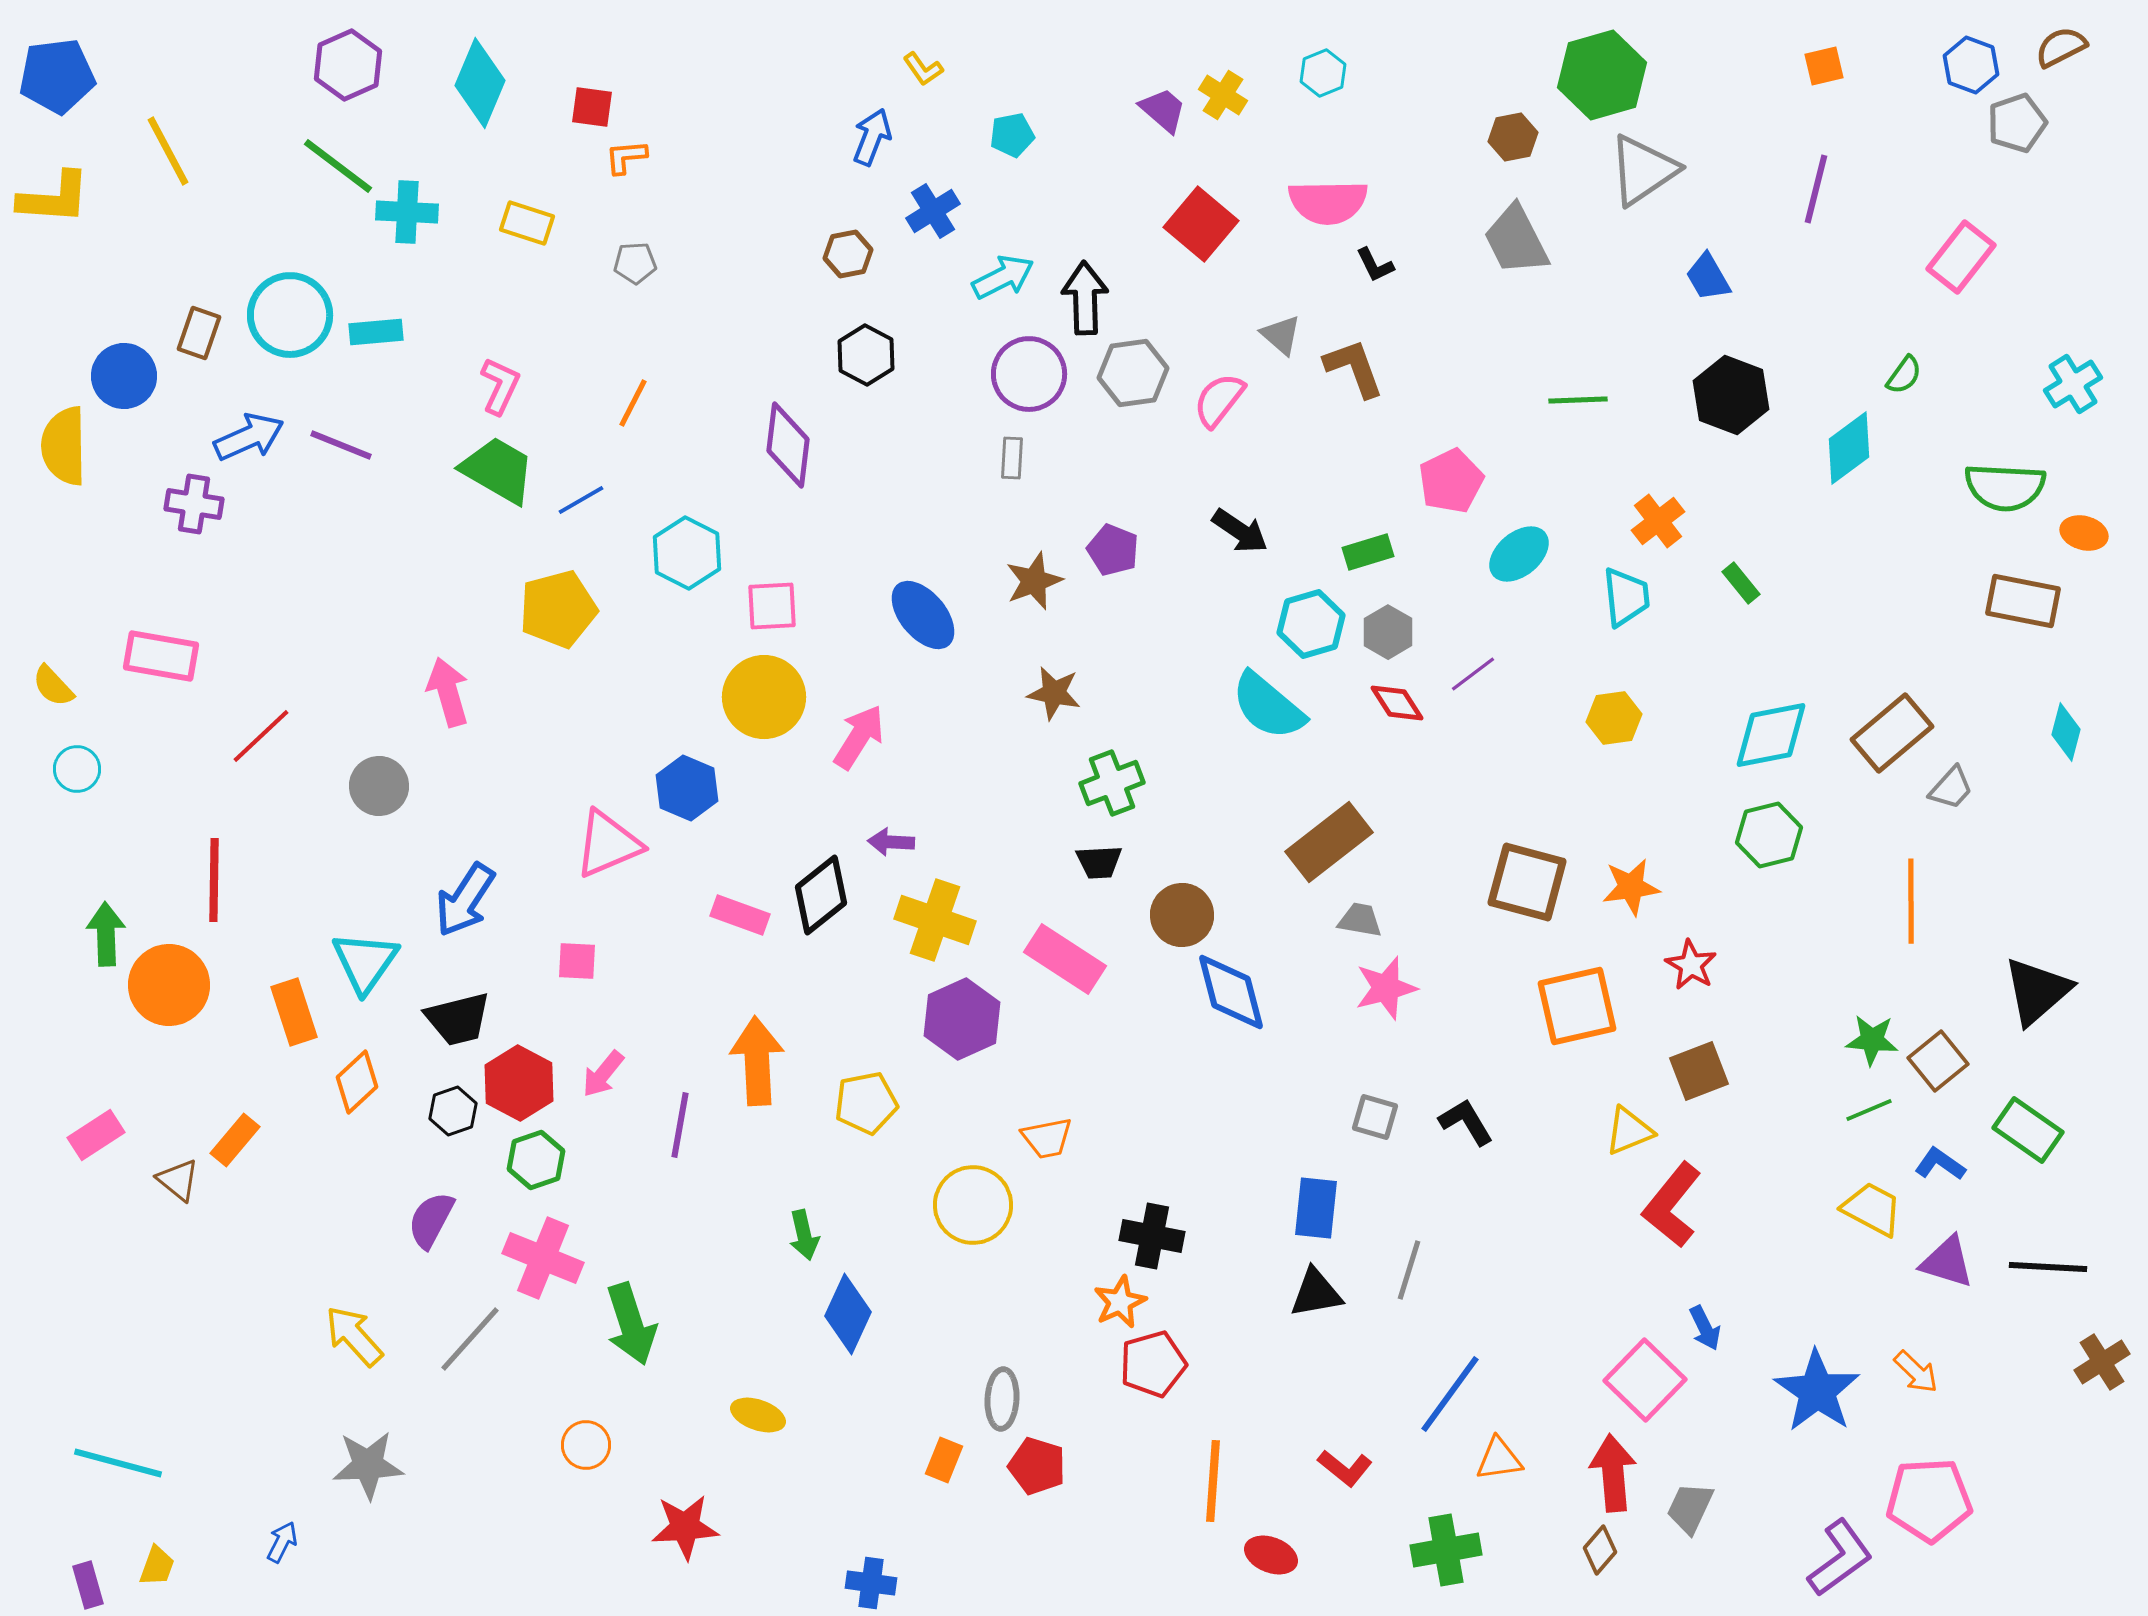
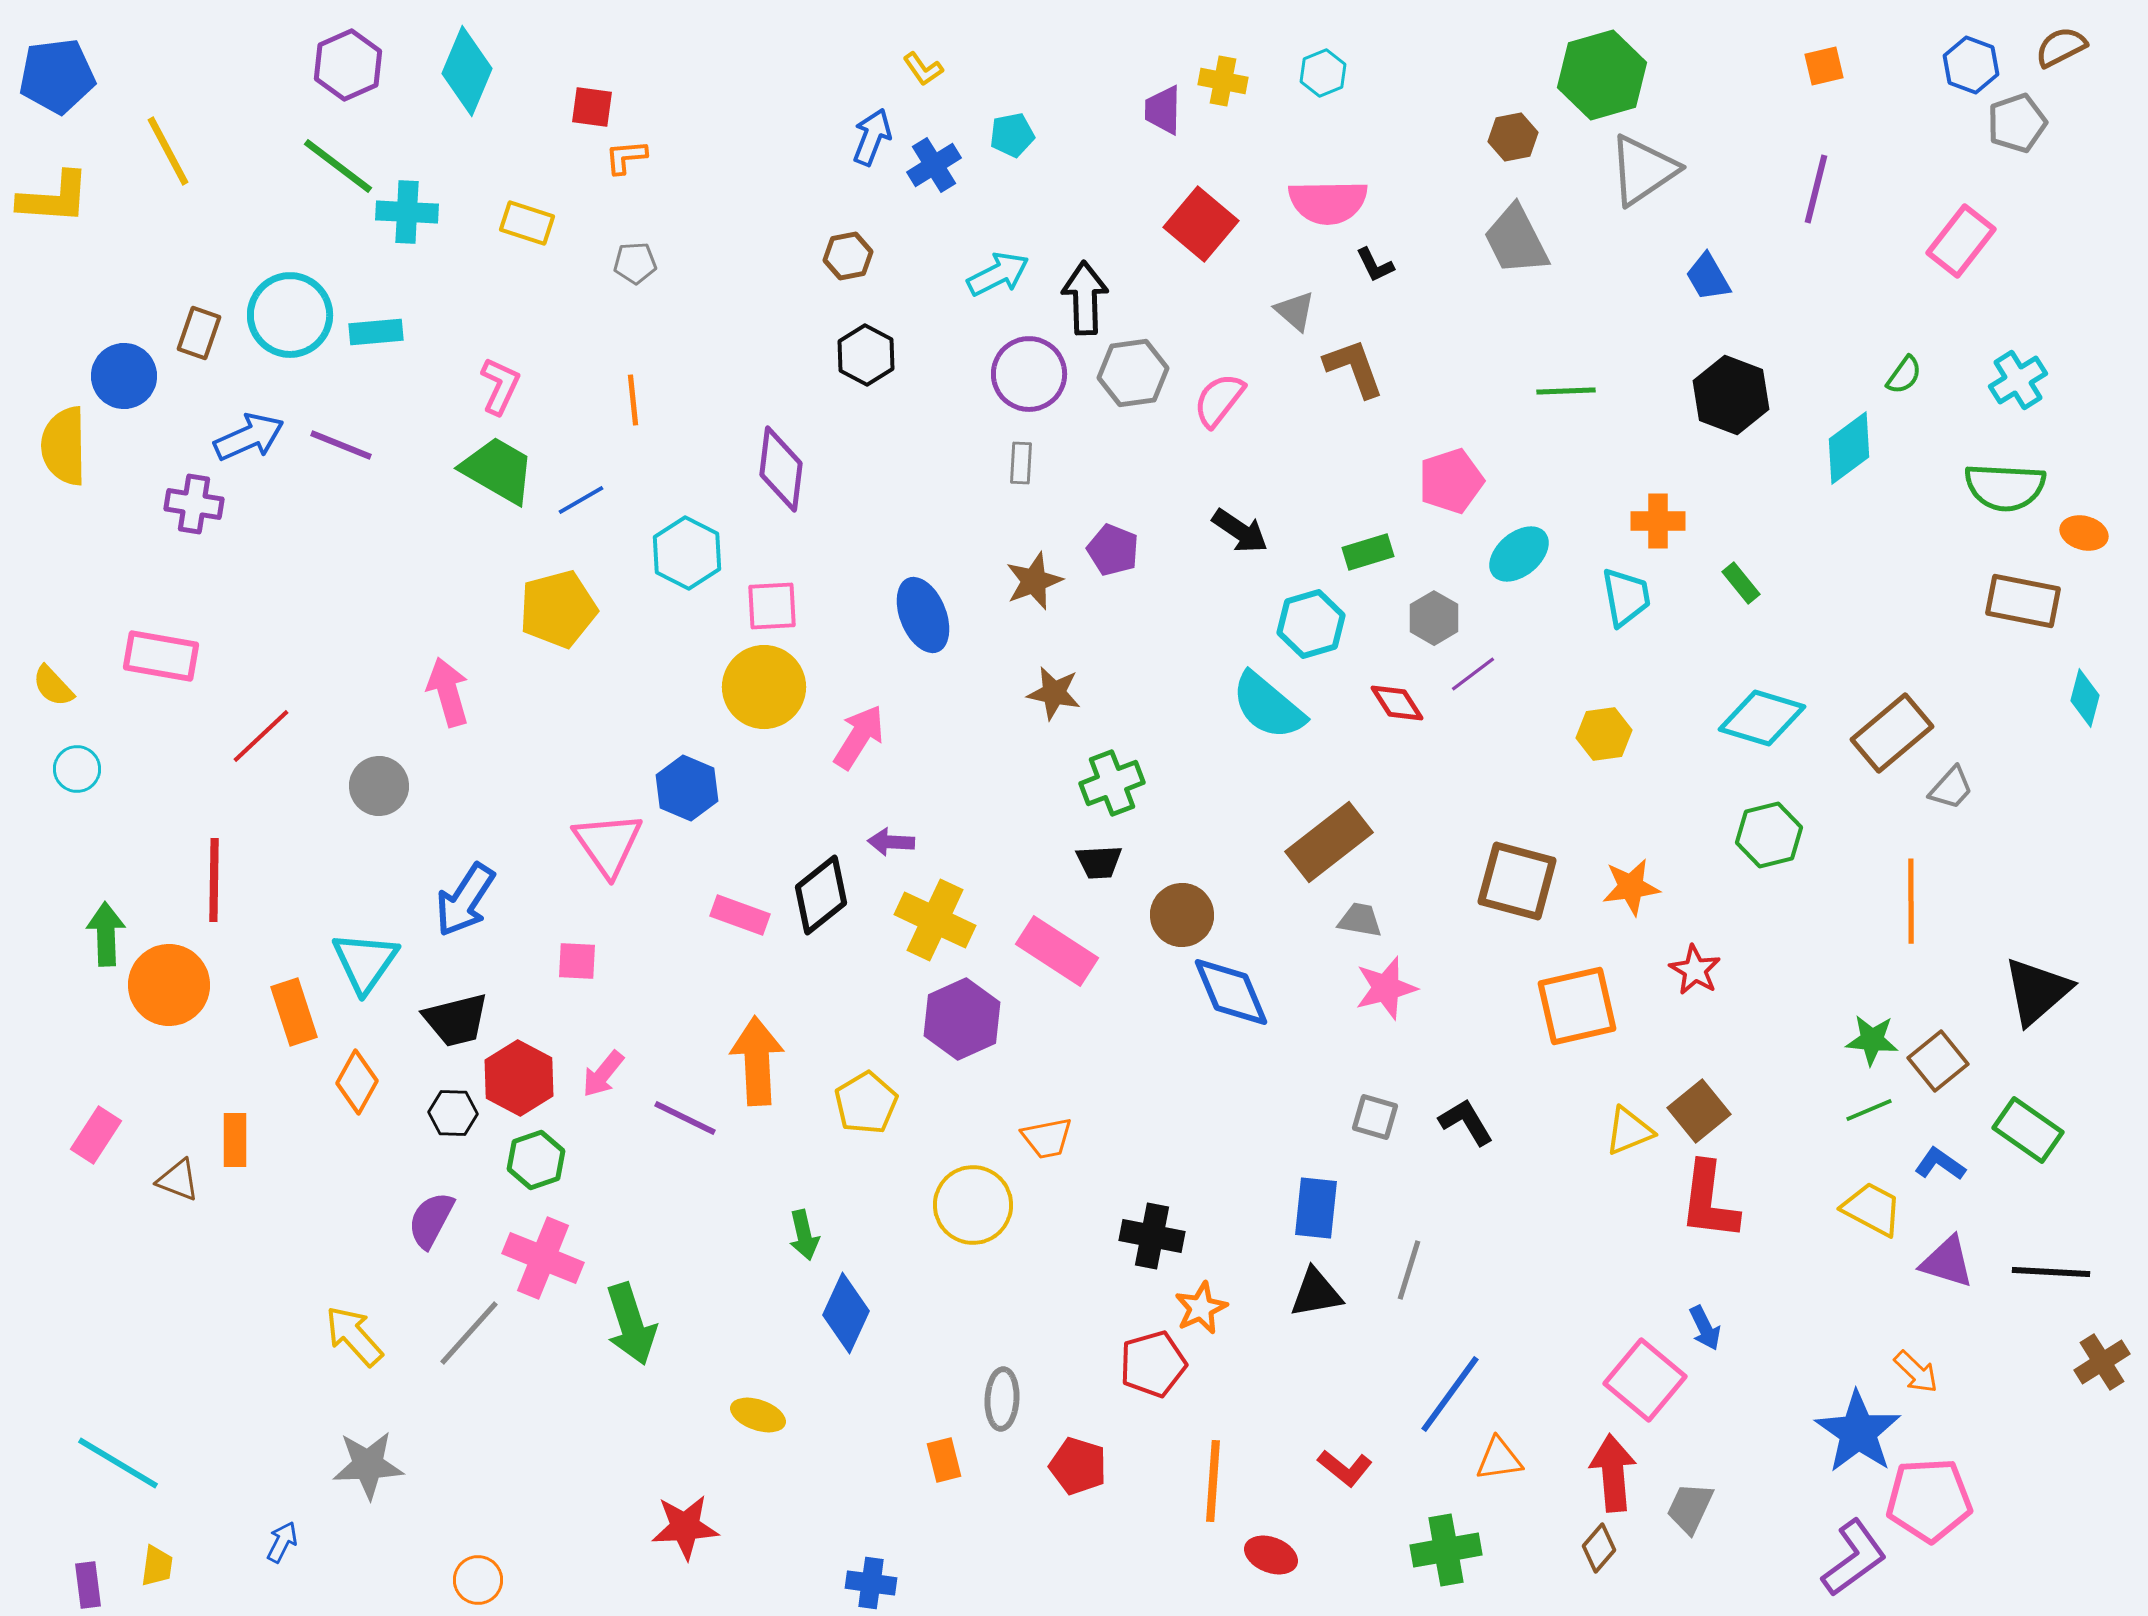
cyan diamond at (480, 83): moved 13 px left, 12 px up
yellow cross at (1223, 95): moved 14 px up; rotated 21 degrees counterclockwise
purple trapezoid at (1163, 110): rotated 130 degrees counterclockwise
blue cross at (933, 211): moved 1 px right, 46 px up
brown hexagon at (848, 254): moved 2 px down
pink rectangle at (1961, 257): moved 16 px up
cyan arrow at (1003, 277): moved 5 px left, 3 px up
gray triangle at (1281, 335): moved 14 px right, 24 px up
cyan cross at (2073, 384): moved 55 px left, 4 px up
green line at (1578, 400): moved 12 px left, 9 px up
orange line at (633, 403): moved 3 px up; rotated 33 degrees counterclockwise
purple diamond at (788, 445): moved 7 px left, 24 px down
gray rectangle at (1012, 458): moved 9 px right, 5 px down
pink pentagon at (1451, 481): rotated 8 degrees clockwise
orange cross at (1658, 521): rotated 38 degrees clockwise
cyan trapezoid at (1626, 597): rotated 4 degrees counterclockwise
blue ellipse at (923, 615): rotated 18 degrees clockwise
gray hexagon at (1388, 632): moved 46 px right, 14 px up
yellow circle at (764, 697): moved 10 px up
yellow hexagon at (1614, 718): moved 10 px left, 16 px down
cyan diamond at (2066, 732): moved 19 px right, 34 px up
cyan diamond at (1771, 735): moved 9 px left, 17 px up; rotated 28 degrees clockwise
pink triangle at (608, 844): rotated 42 degrees counterclockwise
brown square at (1527, 882): moved 10 px left, 1 px up
yellow cross at (935, 920): rotated 6 degrees clockwise
pink rectangle at (1065, 959): moved 8 px left, 8 px up
red star at (1691, 965): moved 4 px right, 5 px down
blue diamond at (1231, 992): rotated 8 degrees counterclockwise
black trapezoid at (458, 1019): moved 2 px left, 1 px down
brown square at (1699, 1071): moved 40 px down; rotated 18 degrees counterclockwise
orange diamond at (357, 1082): rotated 18 degrees counterclockwise
red hexagon at (519, 1083): moved 5 px up
yellow pentagon at (866, 1103): rotated 20 degrees counterclockwise
black hexagon at (453, 1111): moved 2 px down; rotated 21 degrees clockwise
purple line at (680, 1125): moved 5 px right, 7 px up; rotated 74 degrees counterclockwise
pink rectangle at (96, 1135): rotated 24 degrees counterclockwise
orange rectangle at (235, 1140): rotated 40 degrees counterclockwise
brown triangle at (178, 1180): rotated 18 degrees counterclockwise
red L-shape at (1672, 1205): moved 37 px right, 4 px up; rotated 32 degrees counterclockwise
black line at (2048, 1267): moved 3 px right, 5 px down
orange star at (1120, 1302): moved 81 px right, 6 px down
blue diamond at (848, 1314): moved 2 px left, 1 px up
gray line at (470, 1339): moved 1 px left, 6 px up
pink square at (1645, 1380): rotated 4 degrees counterclockwise
blue star at (1817, 1391): moved 41 px right, 41 px down
orange circle at (586, 1445): moved 108 px left, 135 px down
orange rectangle at (944, 1460): rotated 36 degrees counterclockwise
cyan line at (118, 1463): rotated 16 degrees clockwise
red pentagon at (1037, 1466): moved 41 px right
brown diamond at (1600, 1550): moved 1 px left, 2 px up
purple L-shape at (1840, 1558): moved 14 px right
yellow trapezoid at (157, 1566): rotated 12 degrees counterclockwise
purple rectangle at (88, 1585): rotated 9 degrees clockwise
